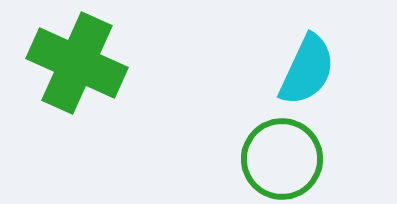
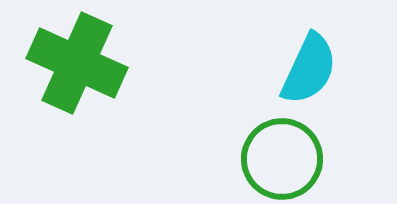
cyan semicircle: moved 2 px right, 1 px up
